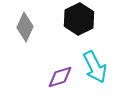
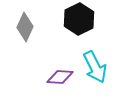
purple diamond: rotated 20 degrees clockwise
